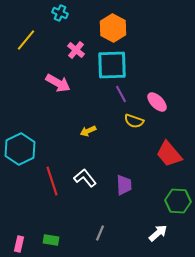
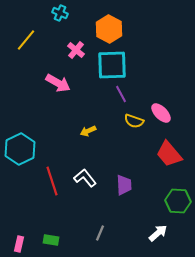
orange hexagon: moved 4 px left, 1 px down
pink ellipse: moved 4 px right, 11 px down
